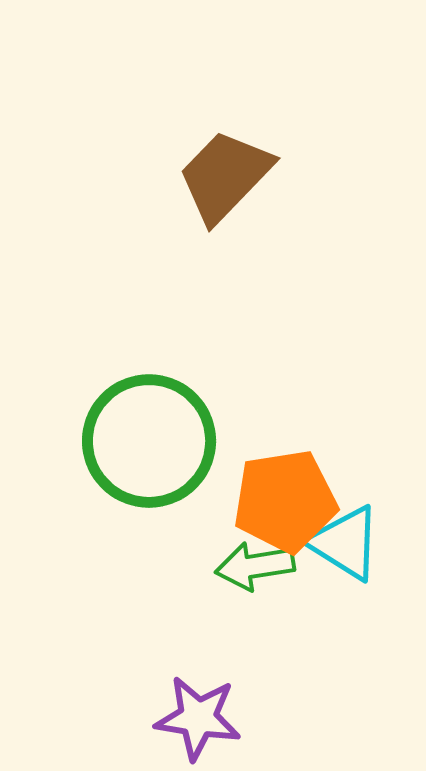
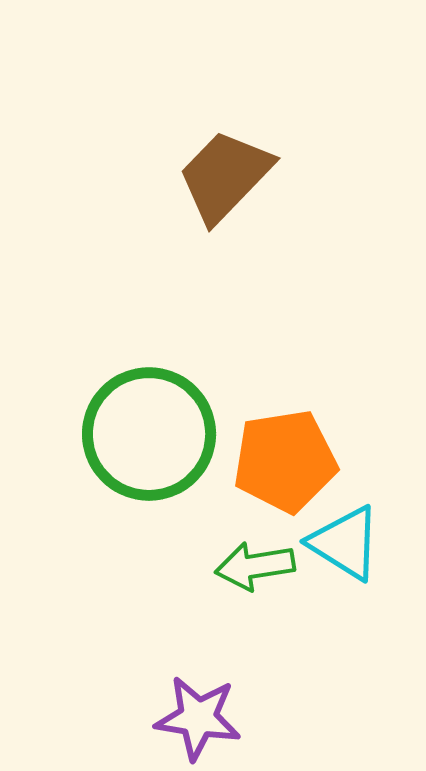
green circle: moved 7 px up
orange pentagon: moved 40 px up
